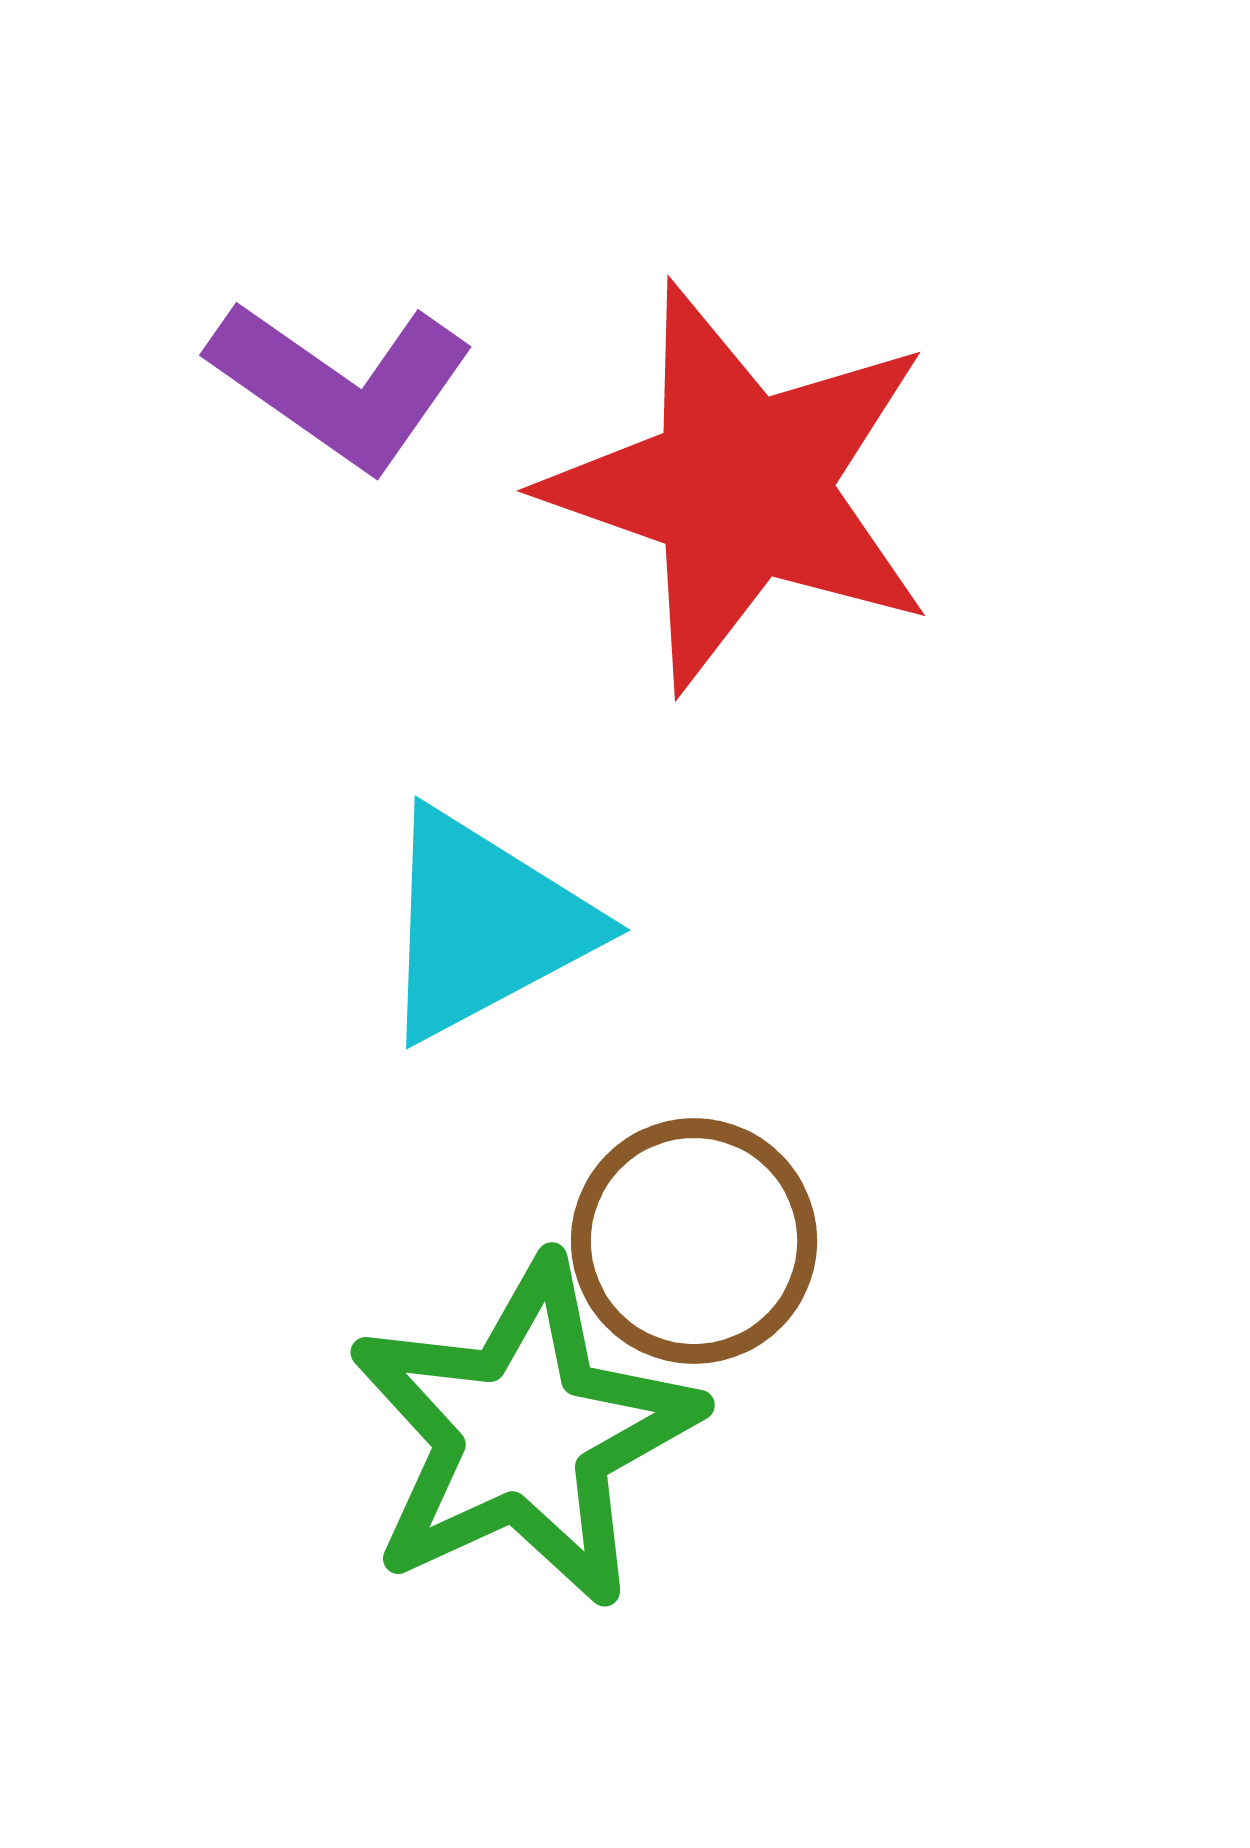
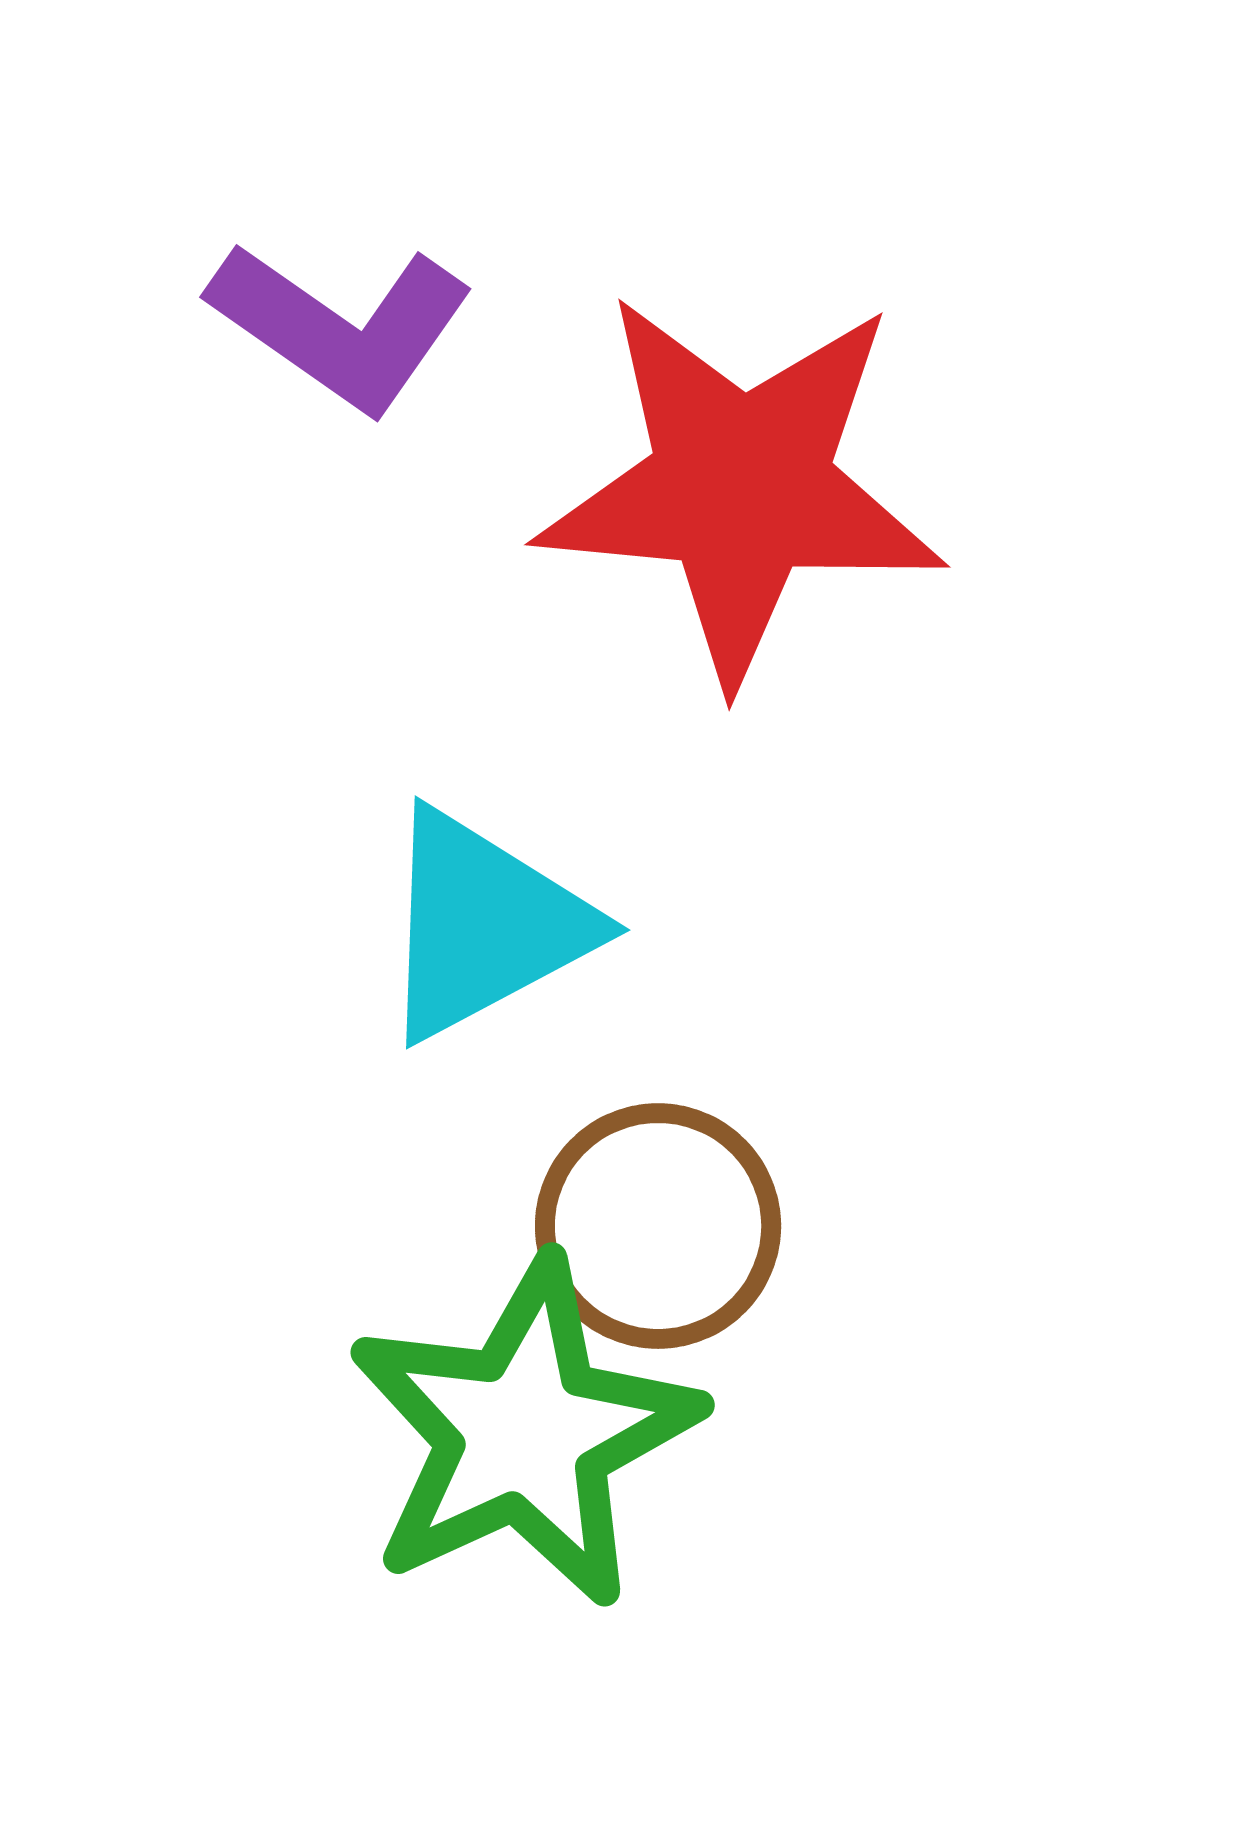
purple L-shape: moved 58 px up
red star: rotated 14 degrees counterclockwise
brown circle: moved 36 px left, 15 px up
